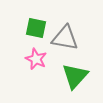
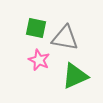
pink star: moved 3 px right, 1 px down
green triangle: rotated 24 degrees clockwise
